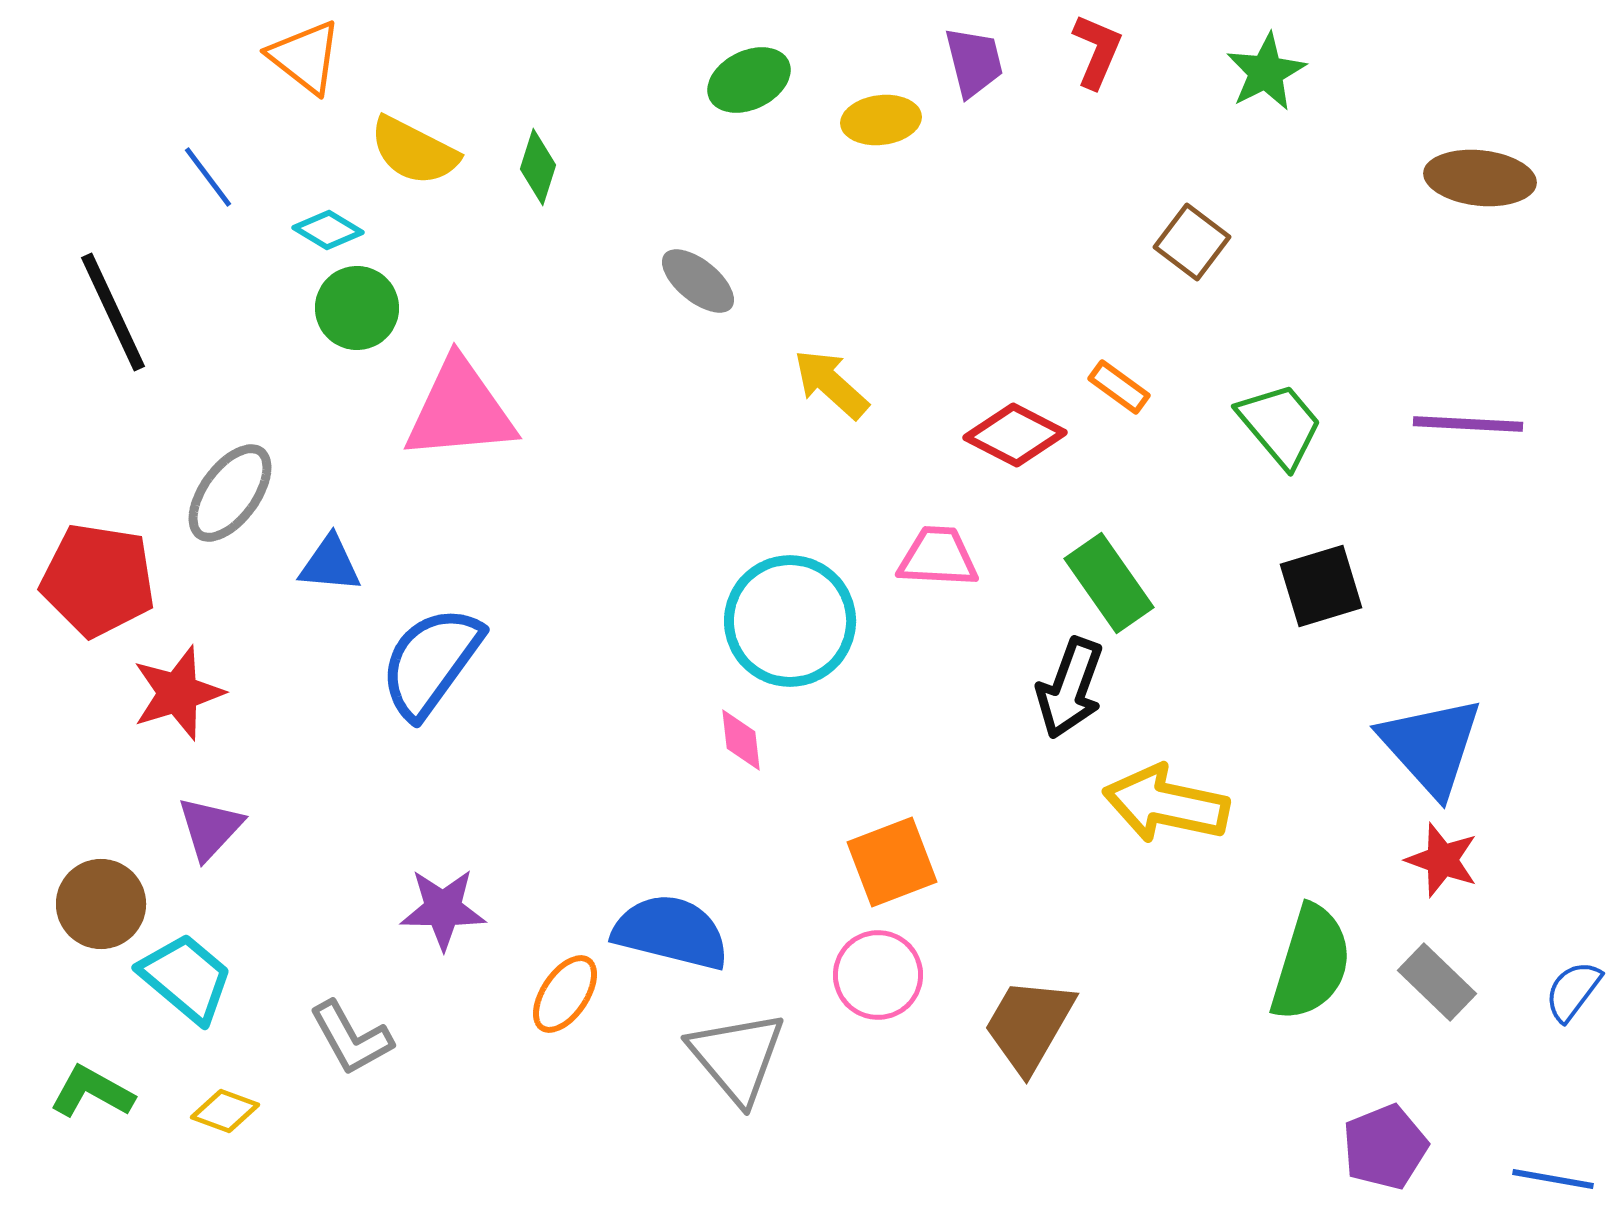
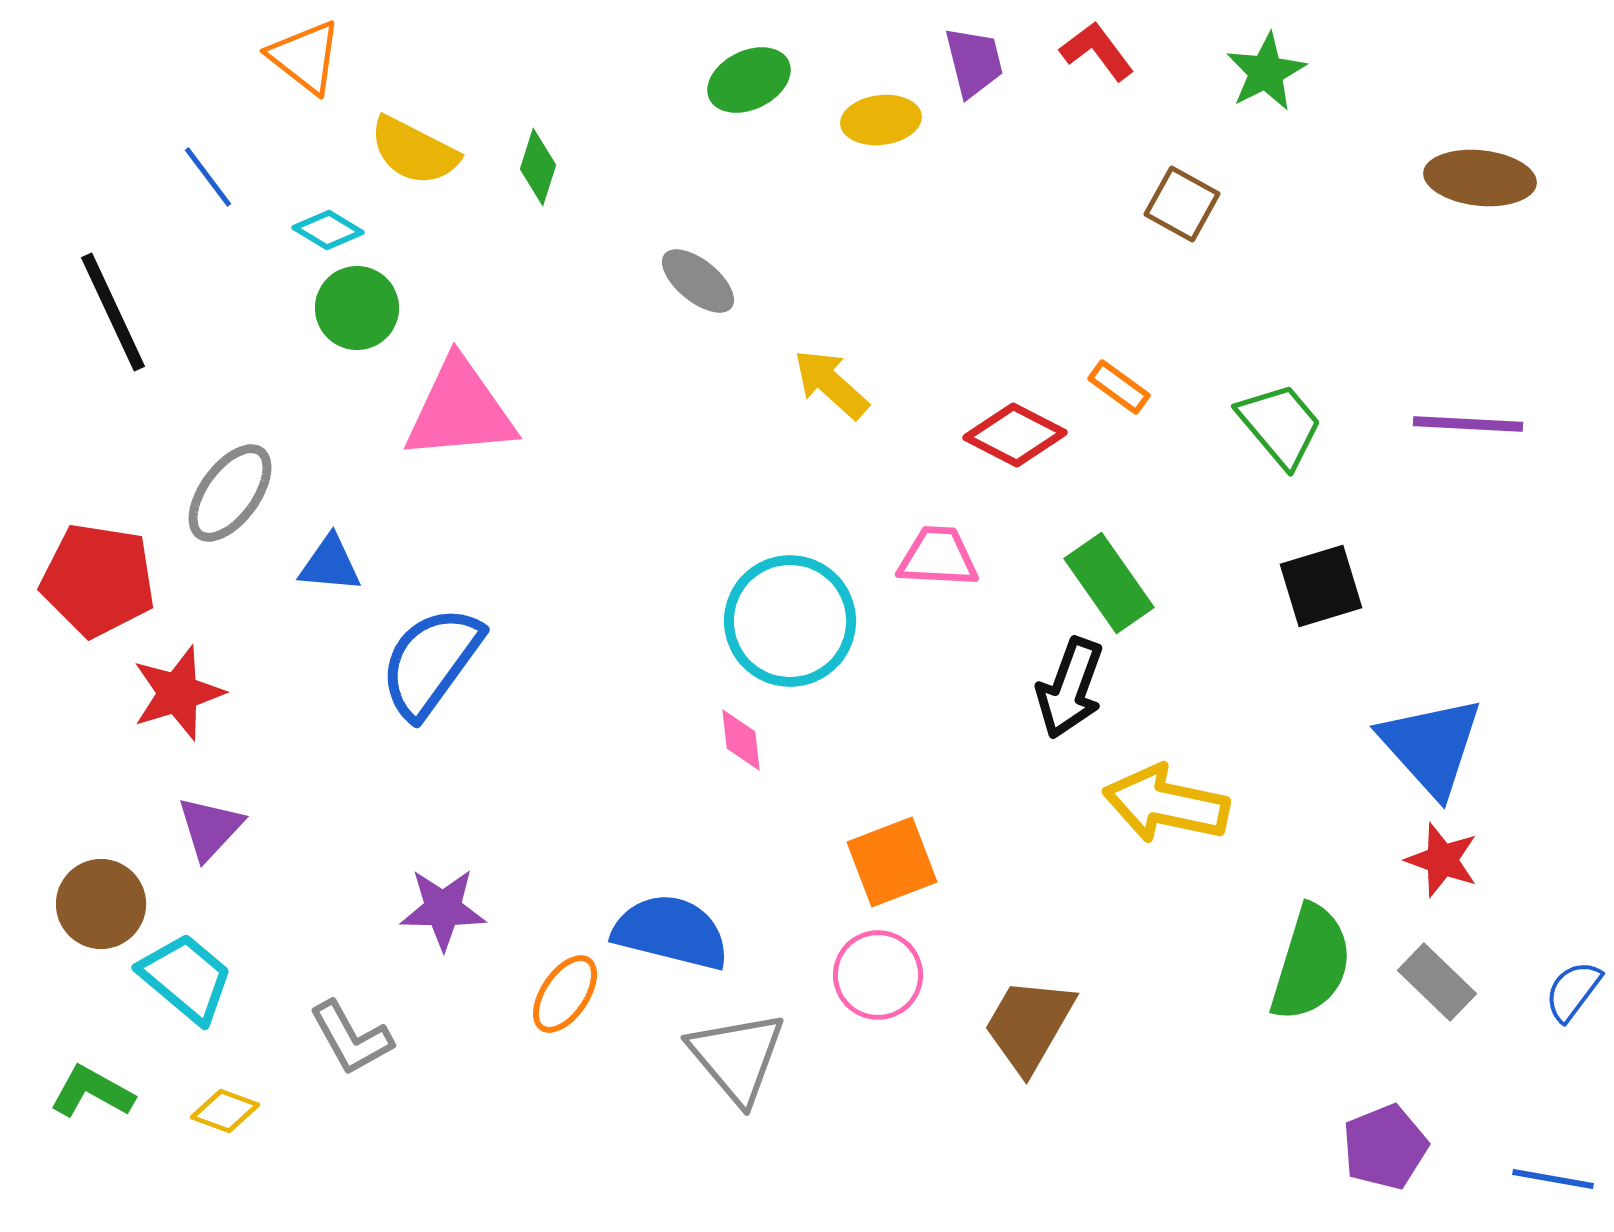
red L-shape at (1097, 51): rotated 60 degrees counterclockwise
brown square at (1192, 242): moved 10 px left, 38 px up; rotated 8 degrees counterclockwise
